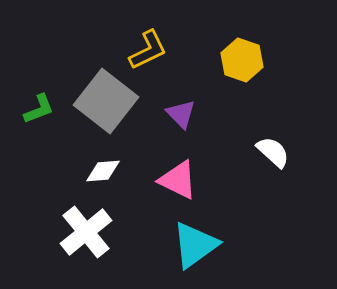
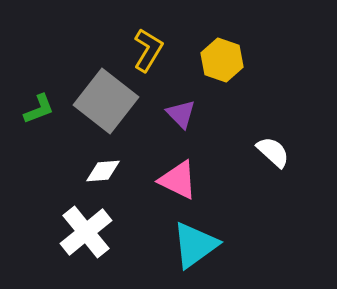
yellow L-shape: rotated 33 degrees counterclockwise
yellow hexagon: moved 20 px left
